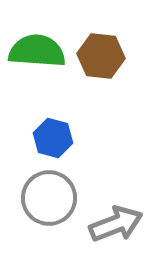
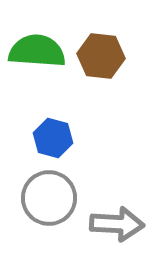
gray arrow: moved 1 px right; rotated 24 degrees clockwise
